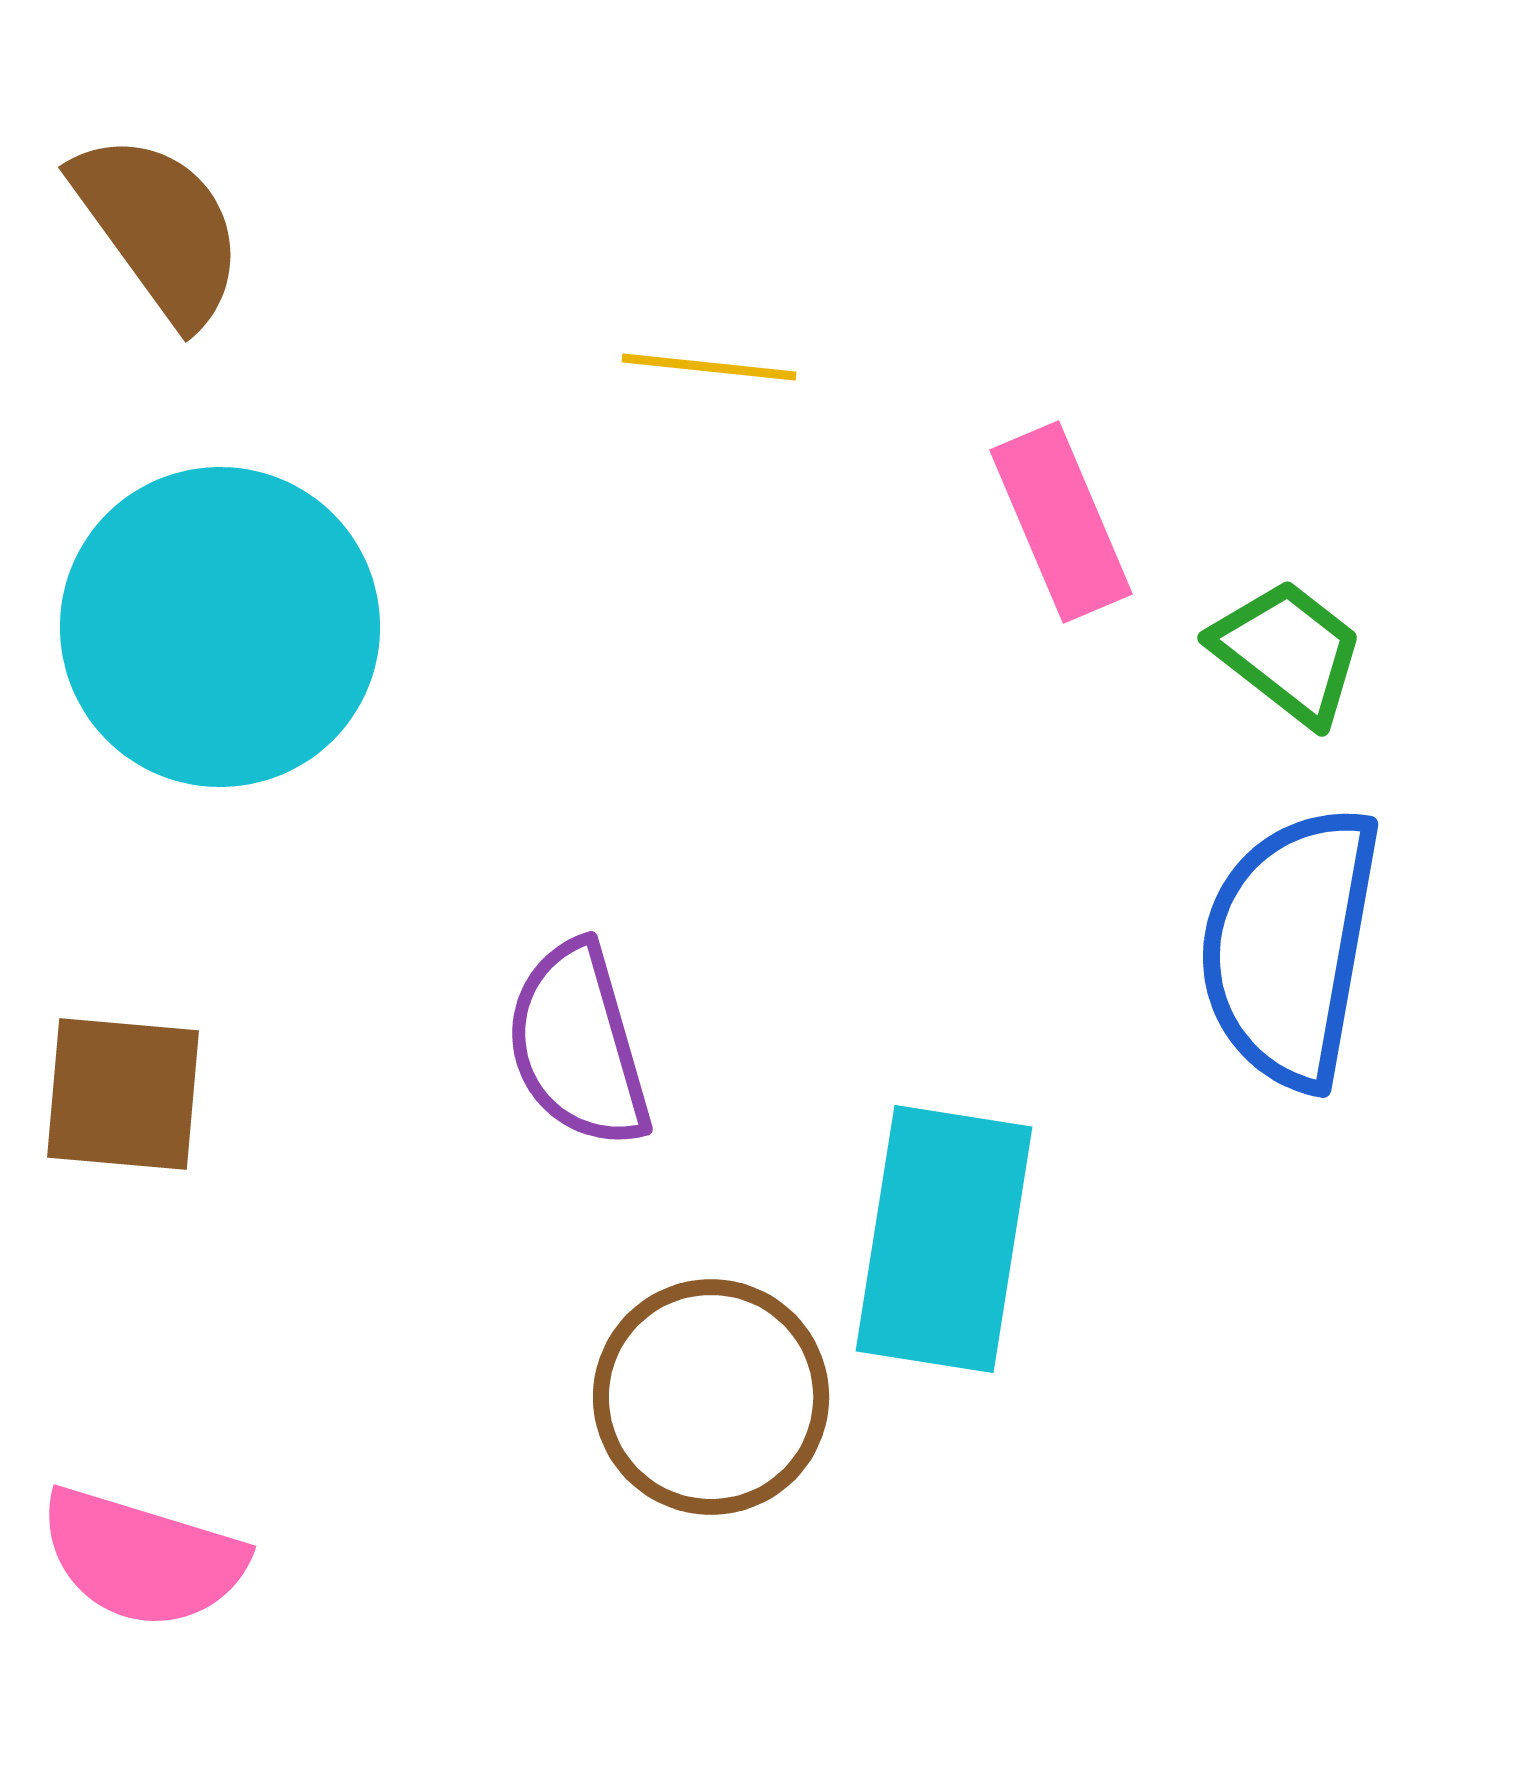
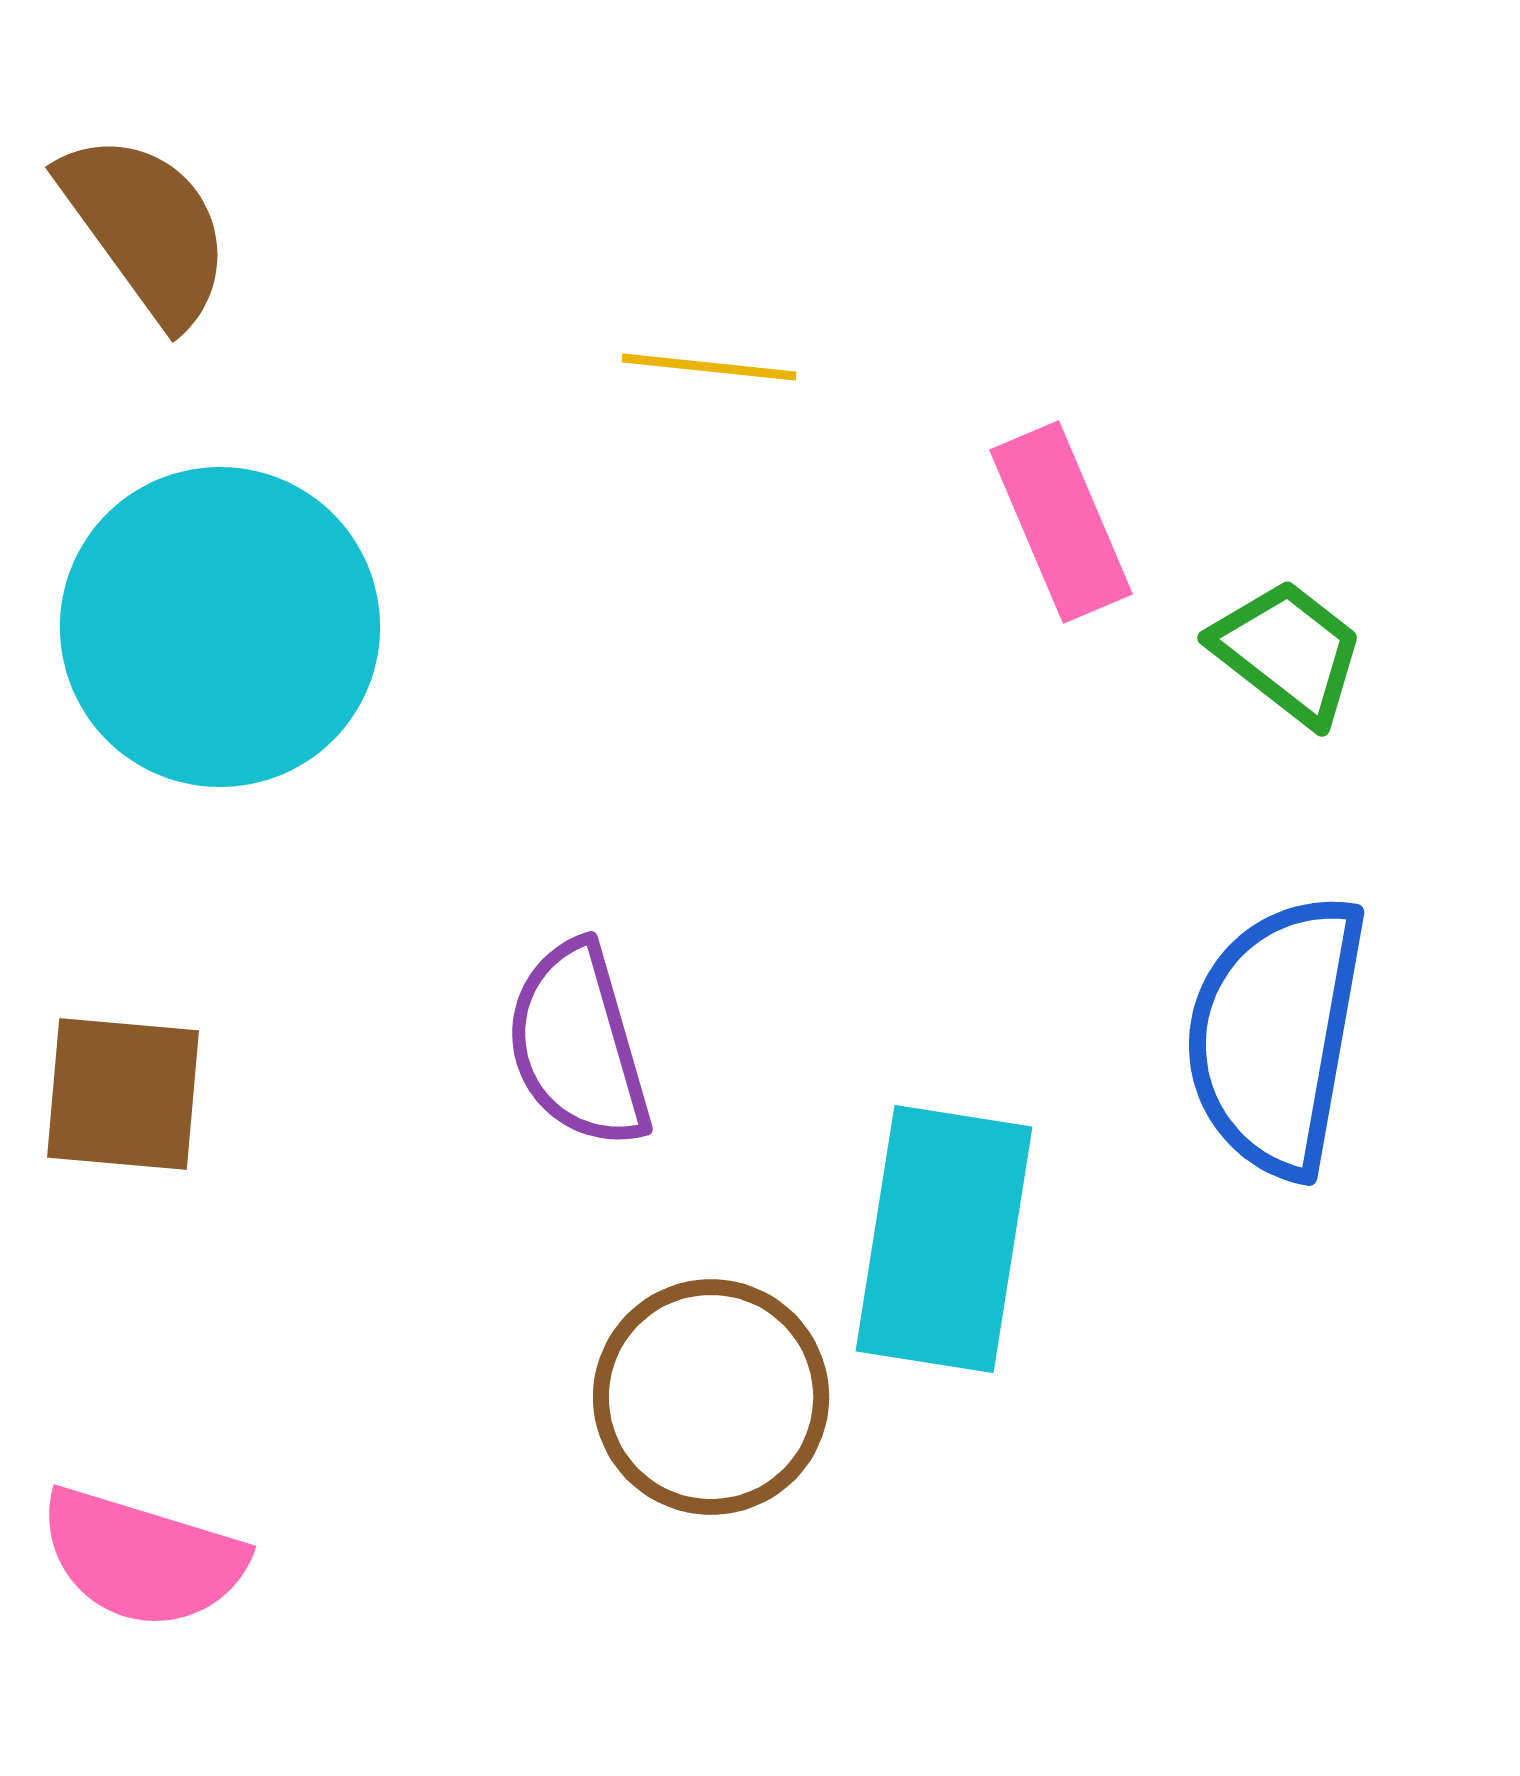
brown semicircle: moved 13 px left
blue semicircle: moved 14 px left, 88 px down
